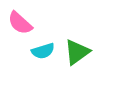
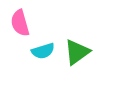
pink semicircle: rotated 32 degrees clockwise
